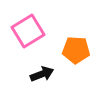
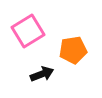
orange pentagon: moved 3 px left; rotated 12 degrees counterclockwise
